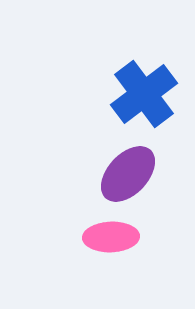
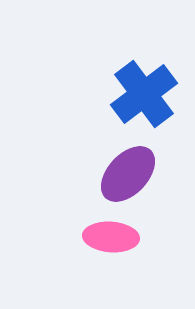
pink ellipse: rotated 6 degrees clockwise
